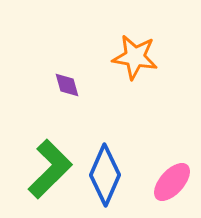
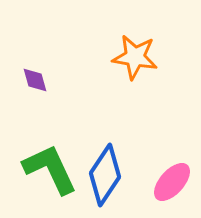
purple diamond: moved 32 px left, 5 px up
green L-shape: rotated 70 degrees counterclockwise
blue diamond: rotated 10 degrees clockwise
